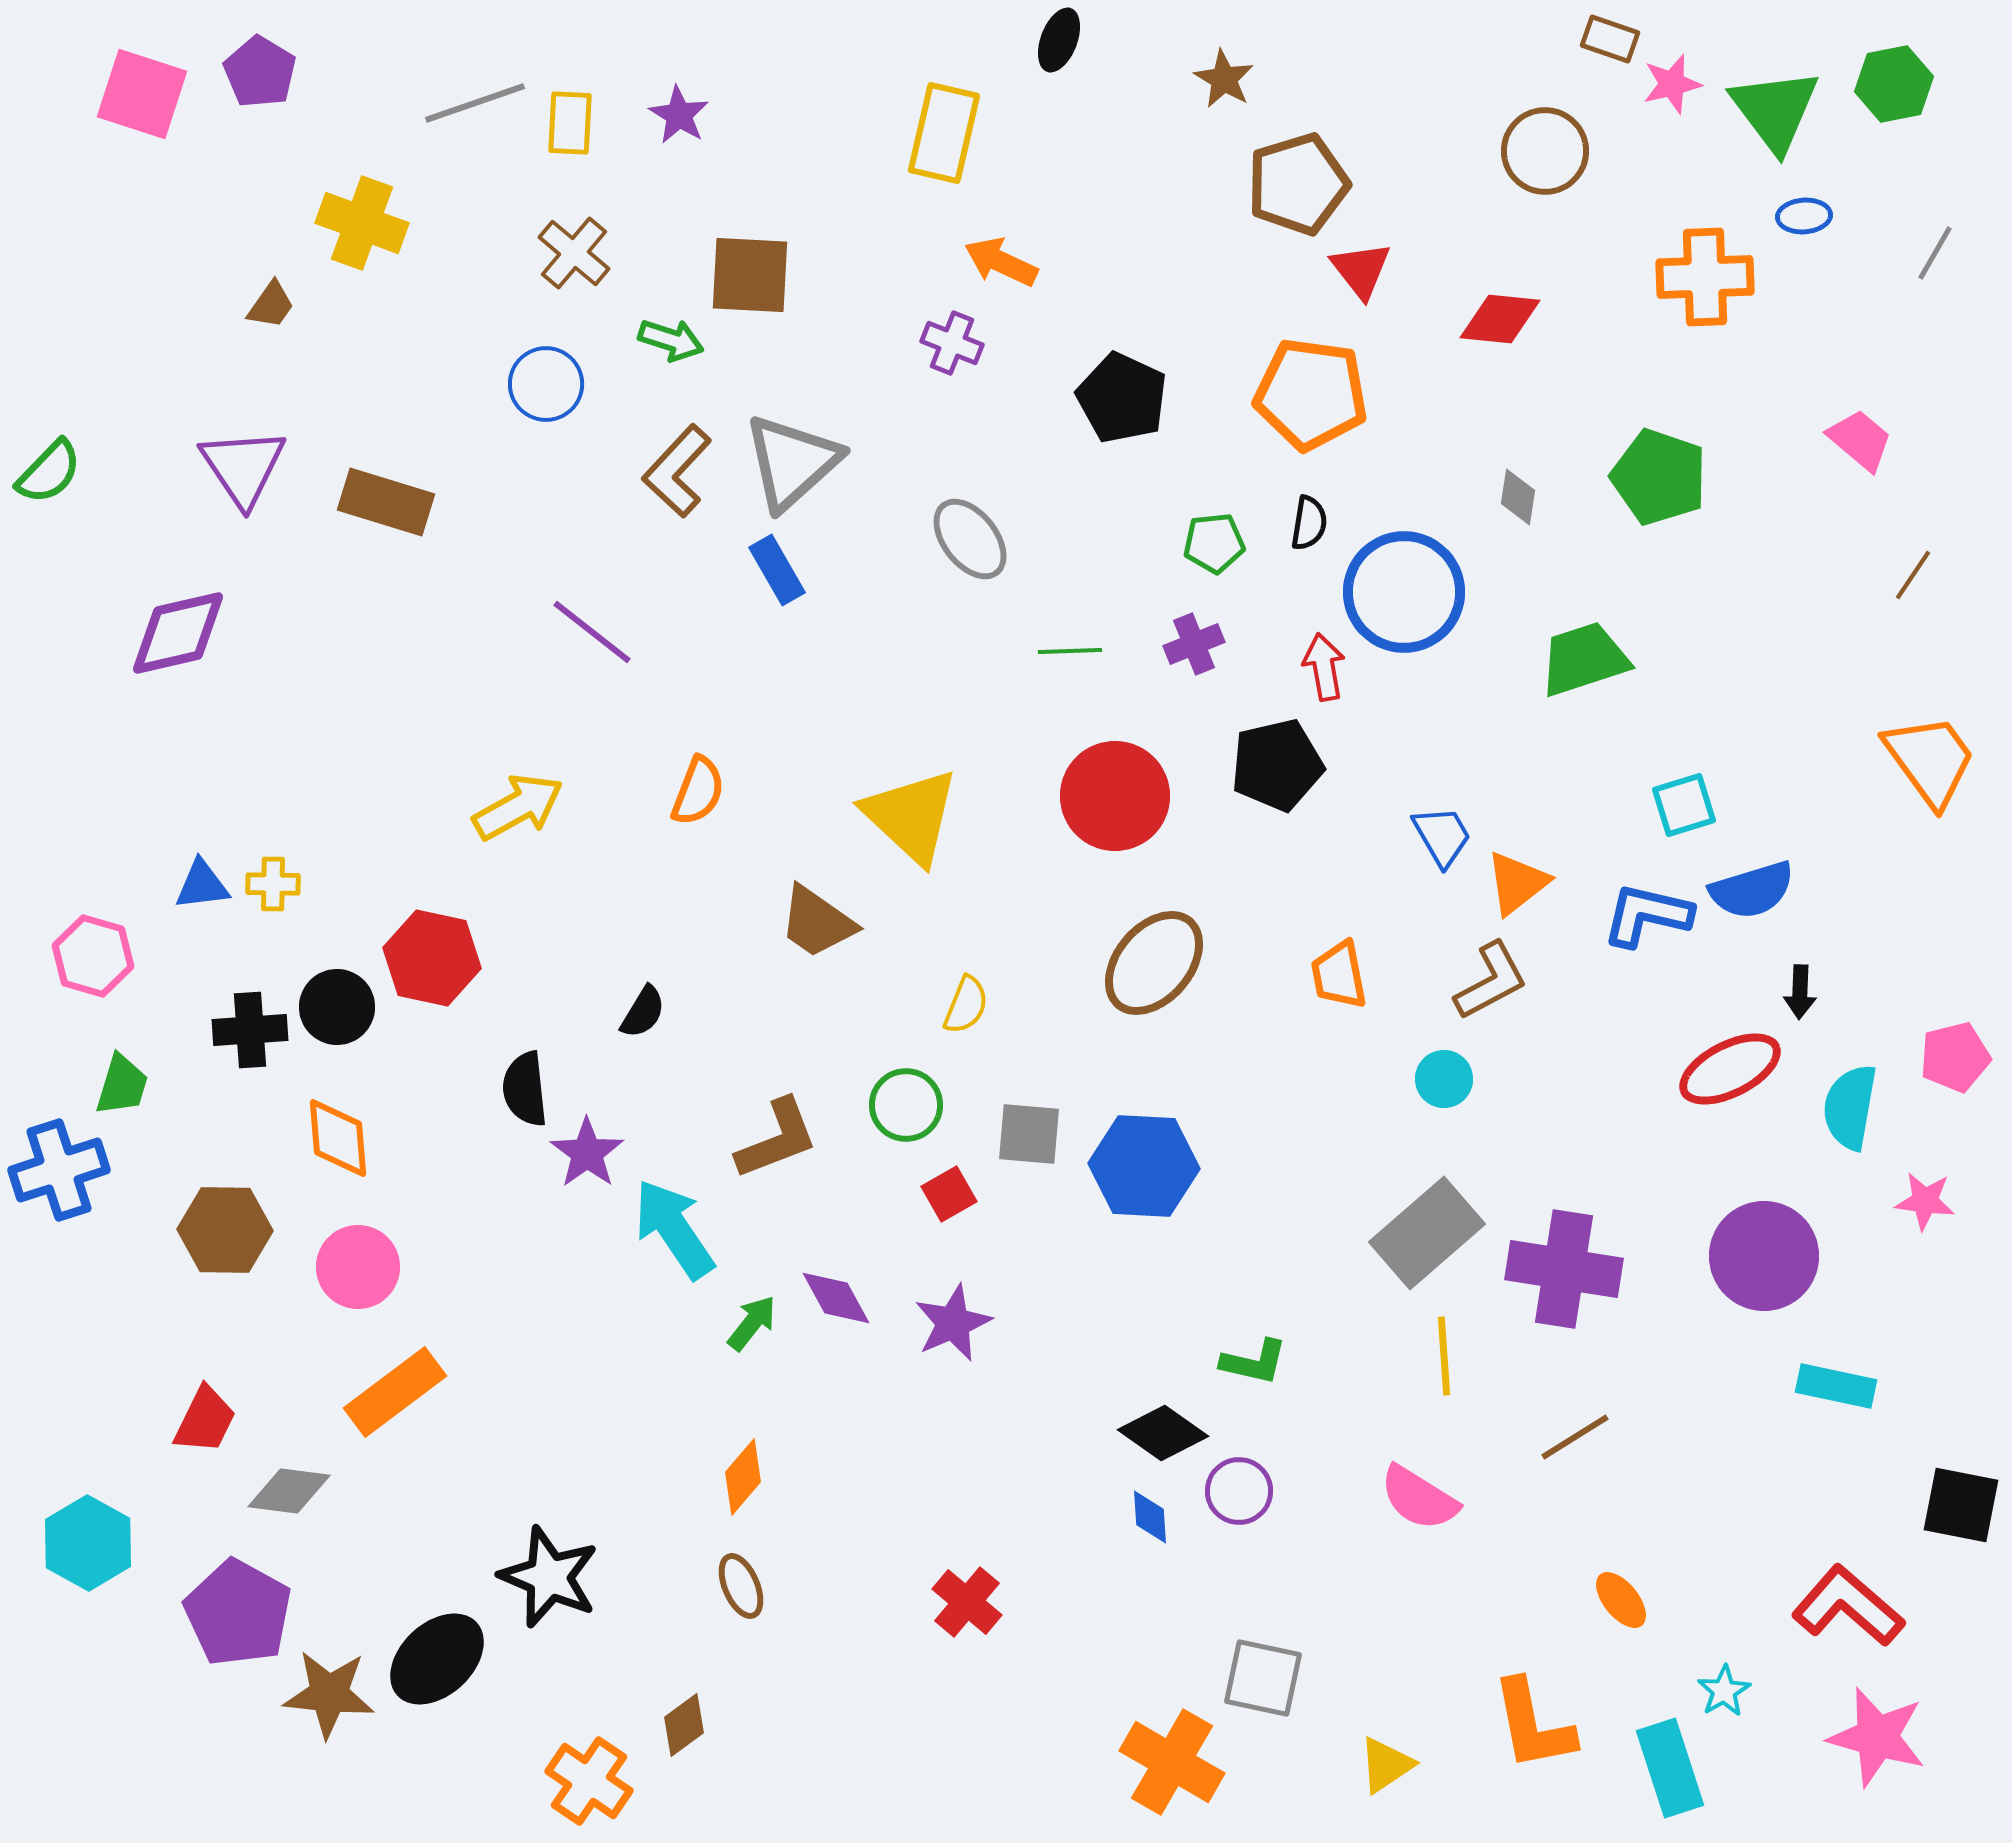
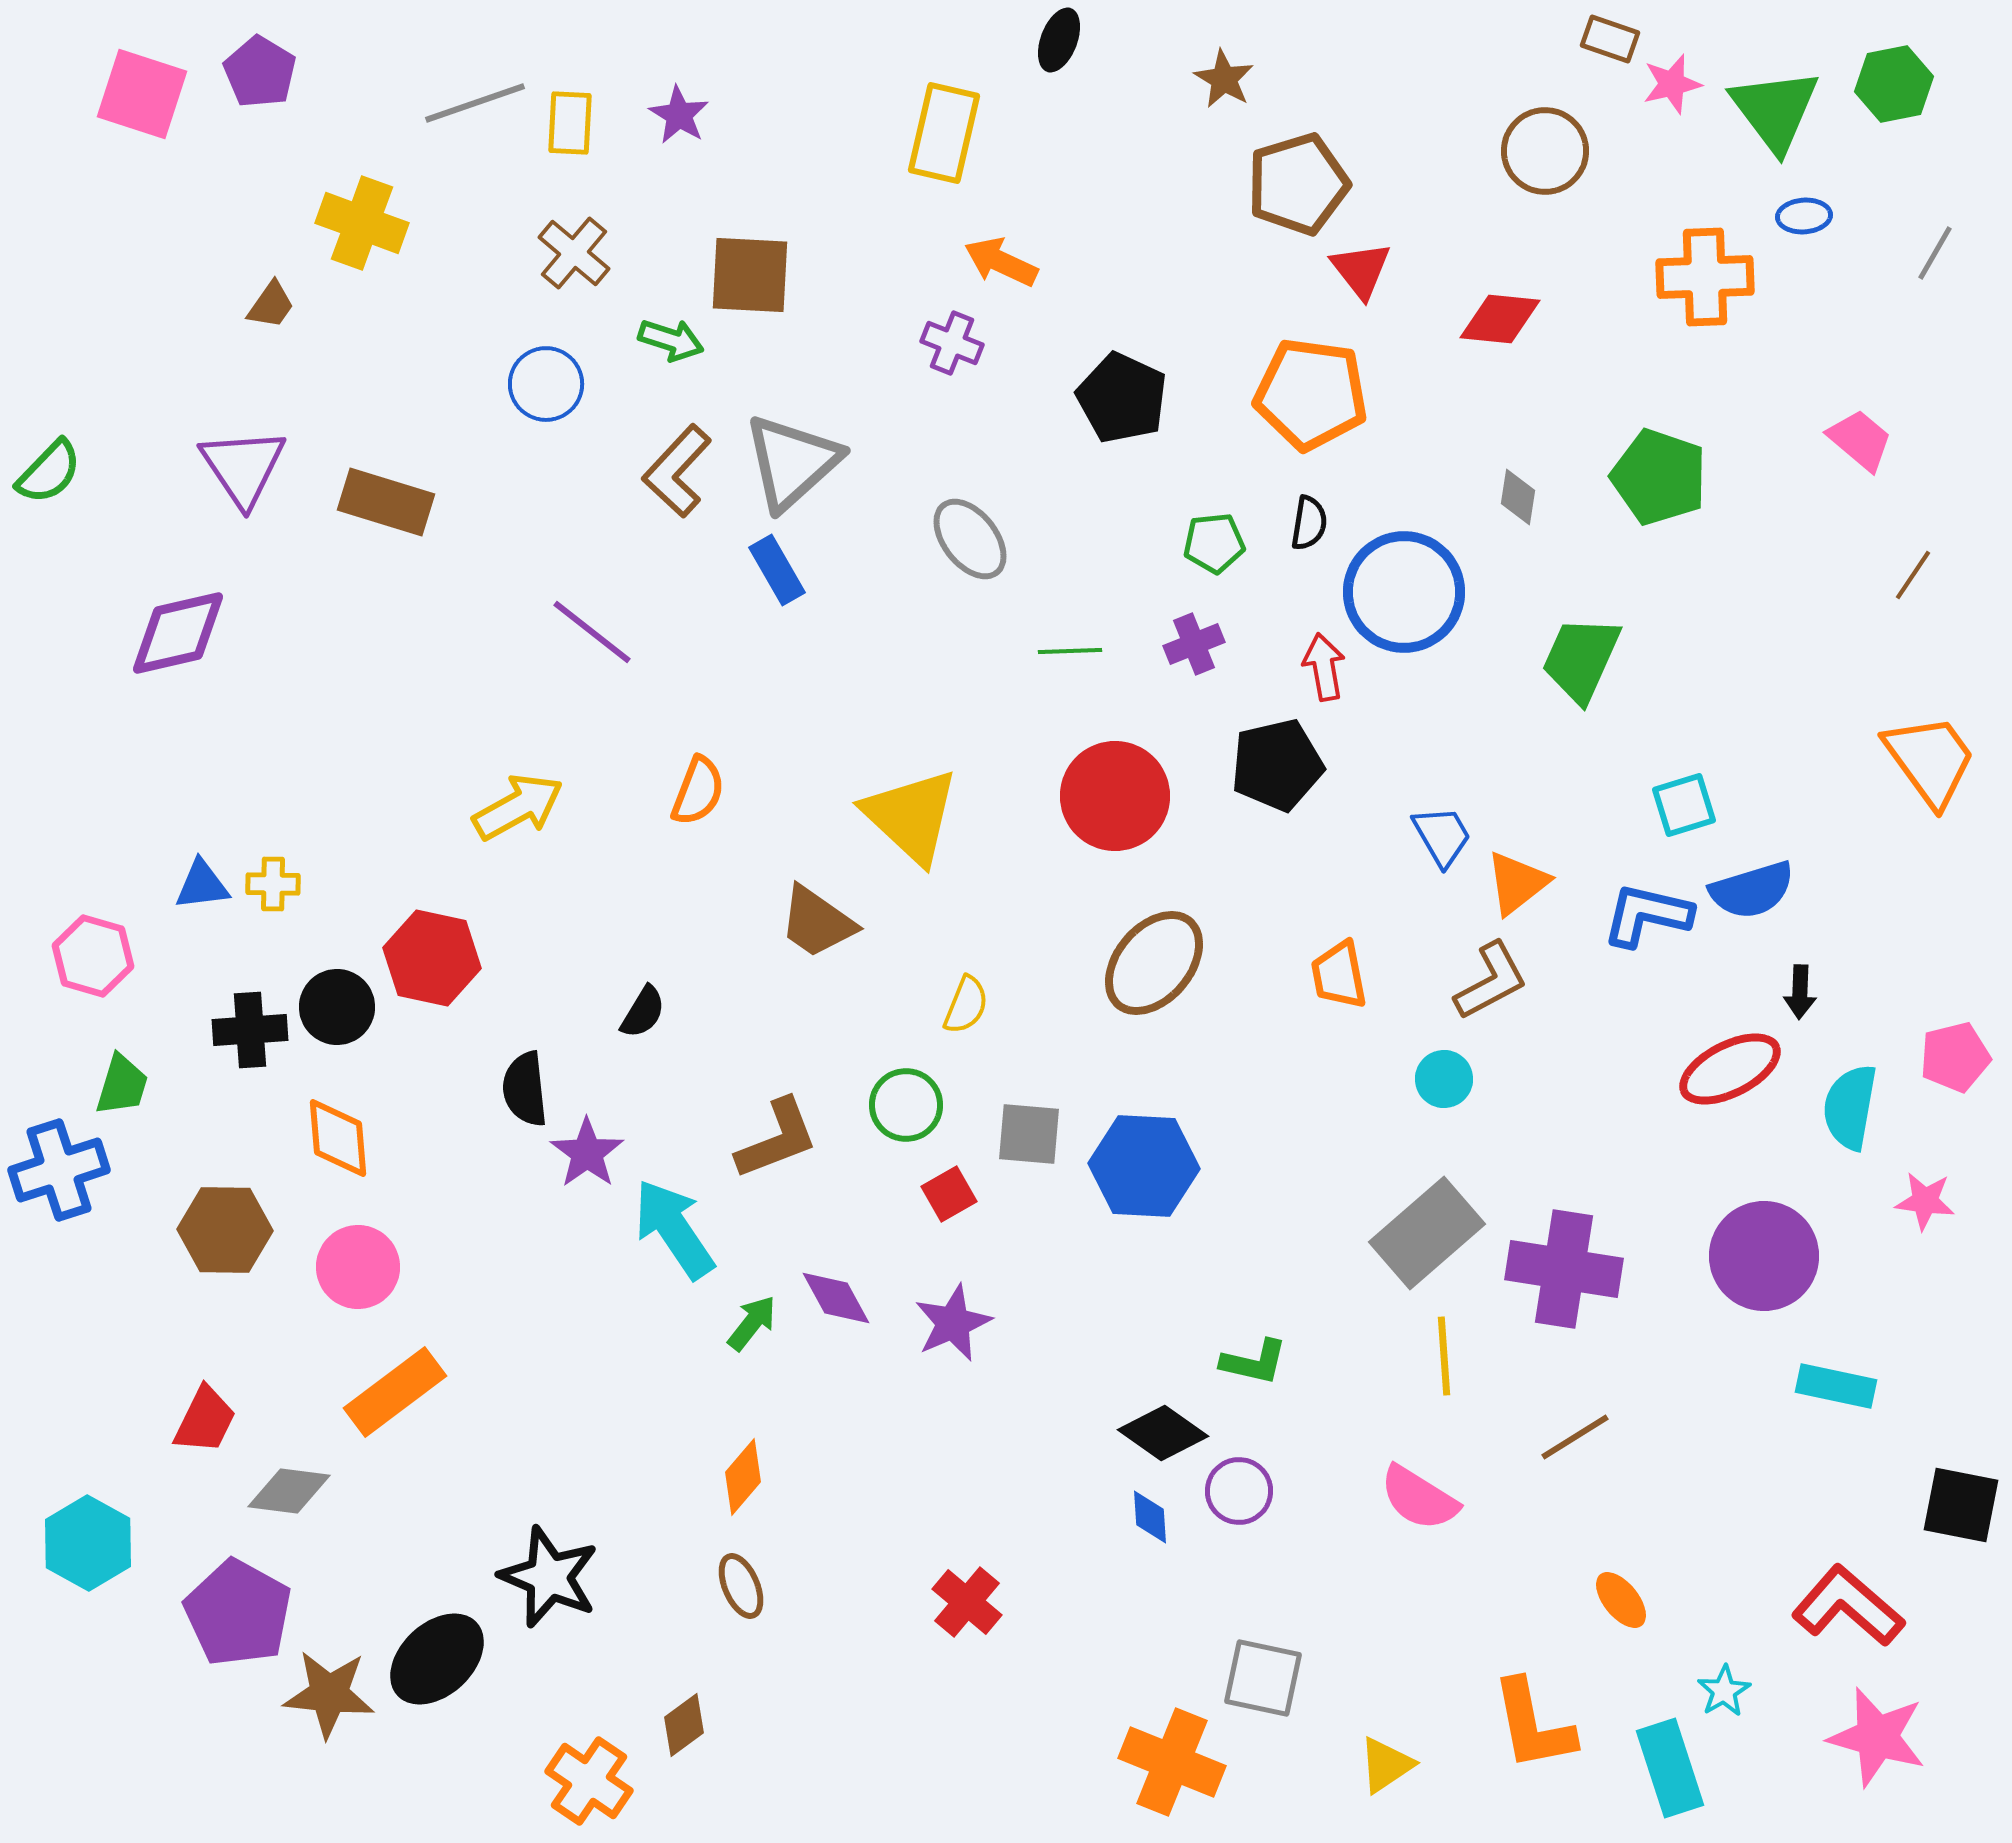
green trapezoid at (1584, 659): moved 3 px left; rotated 48 degrees counterclockwise
orange cross at (1172, 1762): rotated 8 degrees counterclockwise
